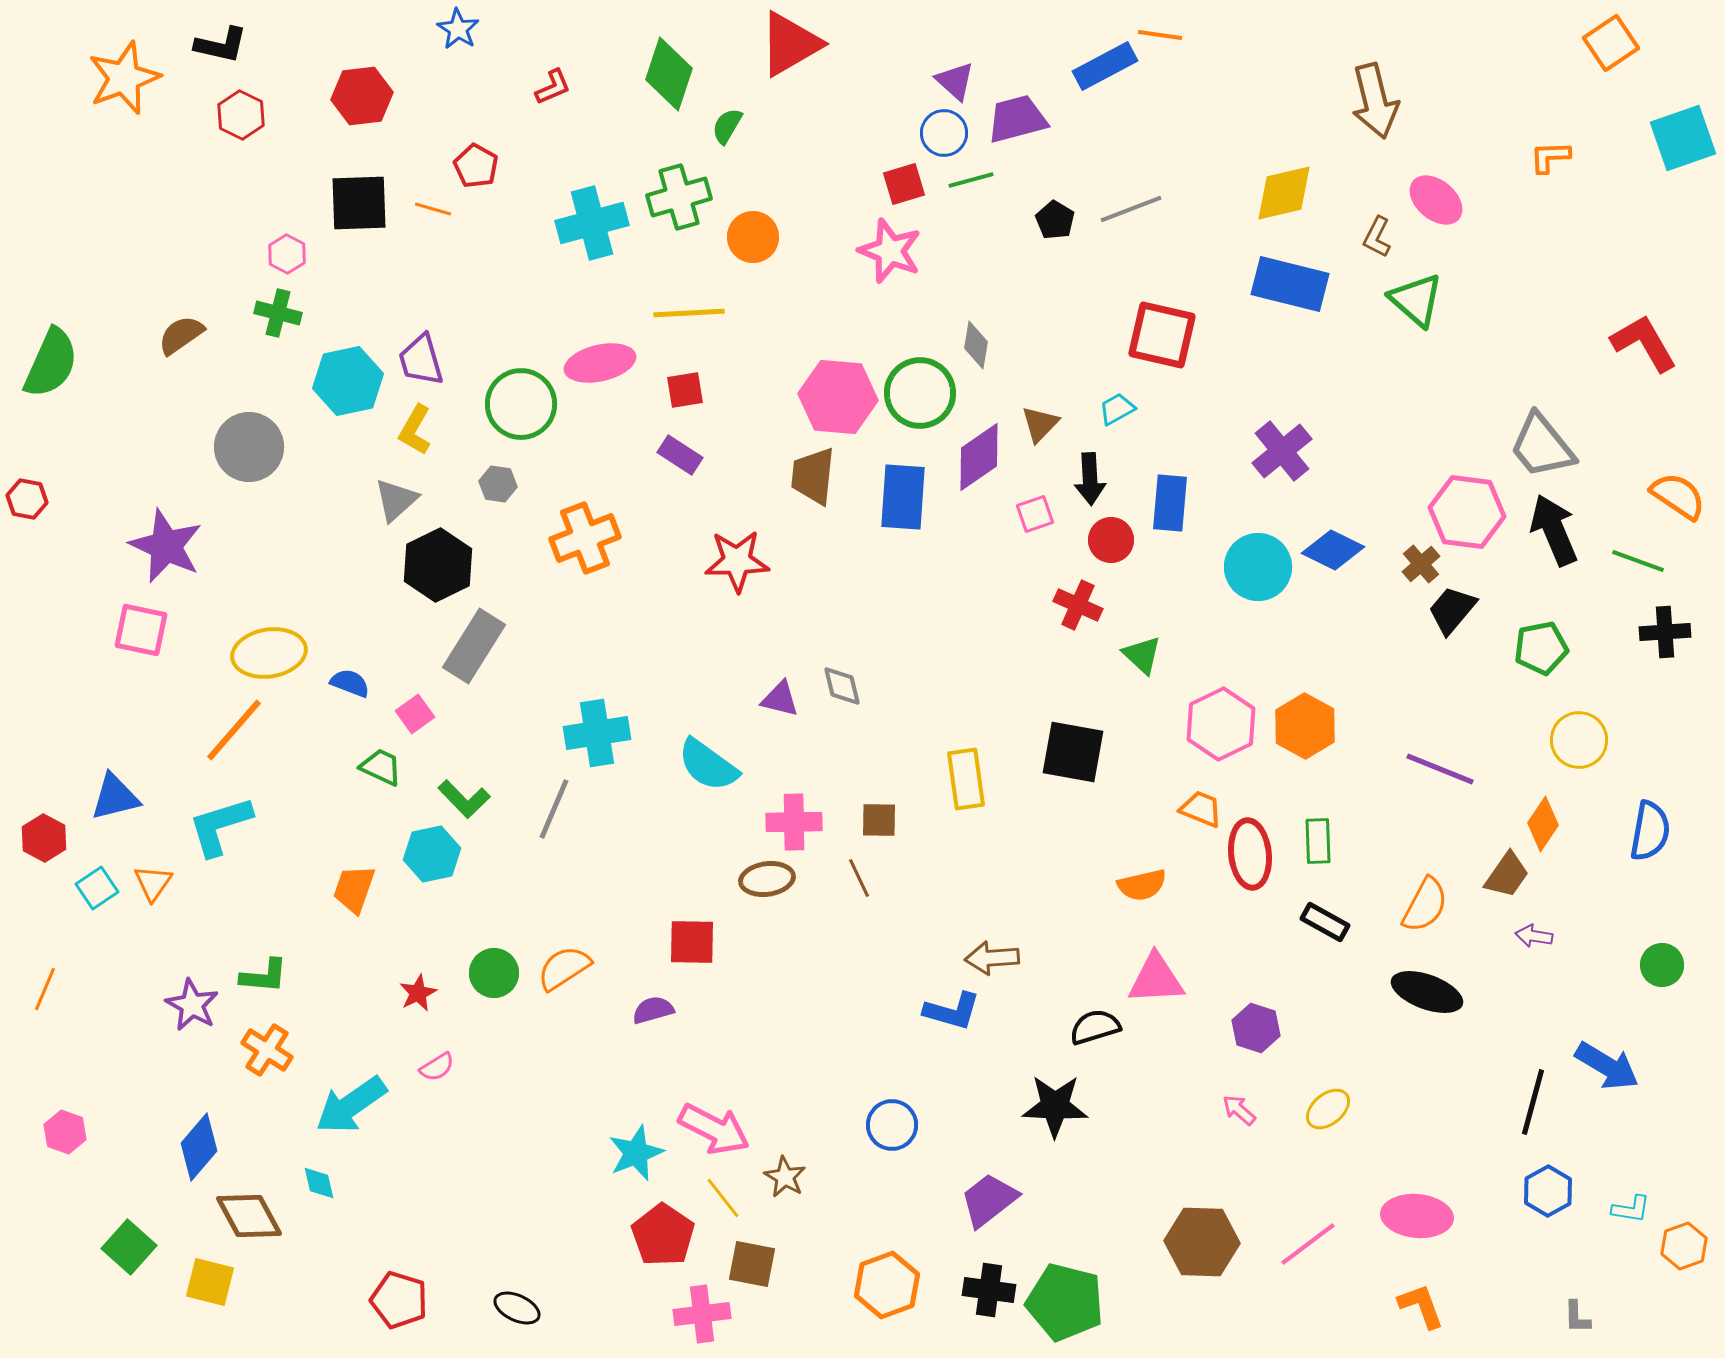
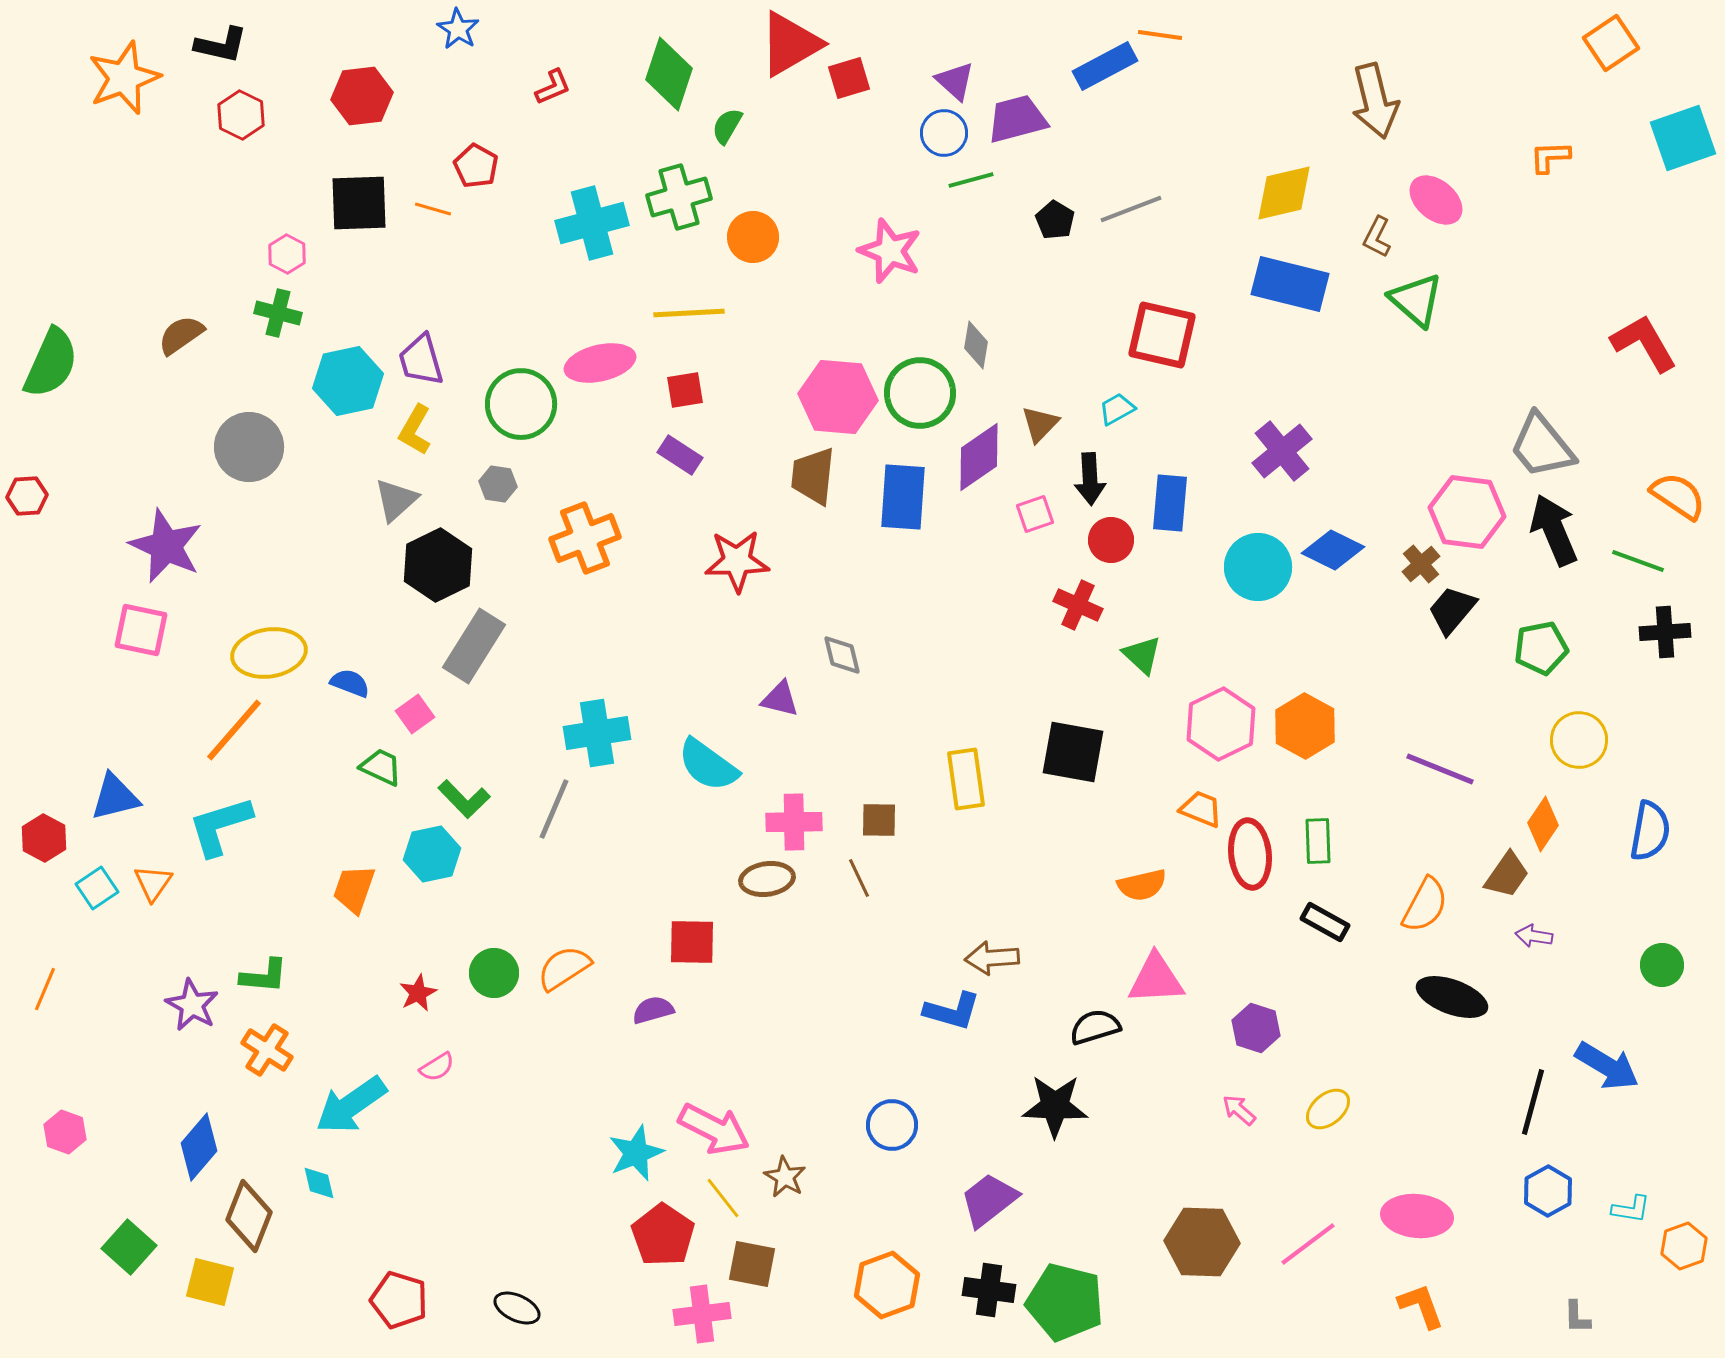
red square at (904, 184): moved 55 px left, 106 px up
red hexagon at (27, 499): moved 3 px up; rotated 15 degrees counterclockwise
gray diamond at (842, 686): moved 31 px up
black ellipse at (1427, 992): moved 25 px right, 5 px down
brown diamond at (249, 1216): rotated 50 degrees clockwise
